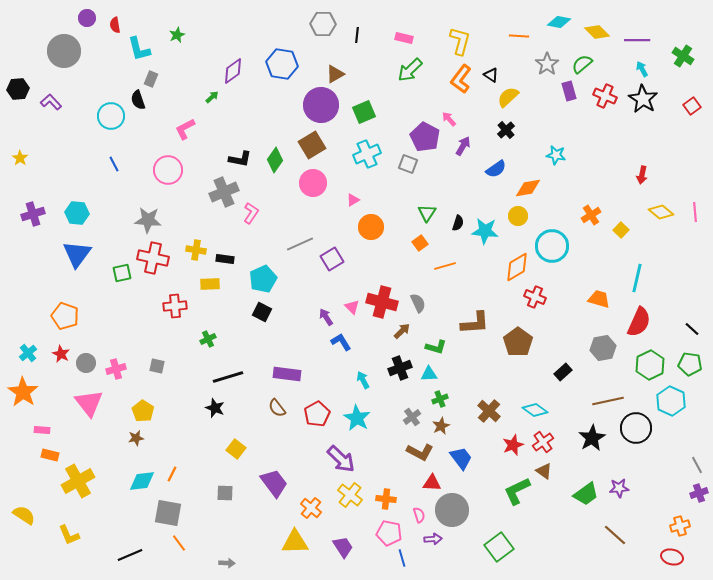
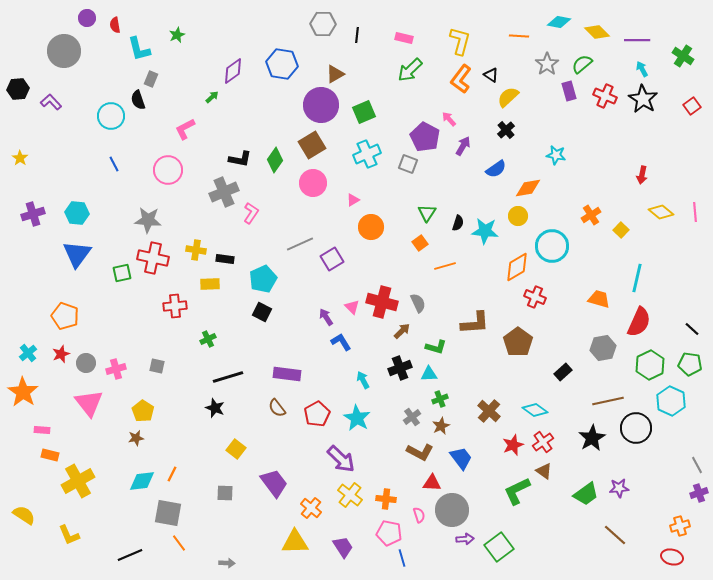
red star at (61, 354): rotated 24 degrees clockwise
purple arrow at (433, 539): moved 32 px right
